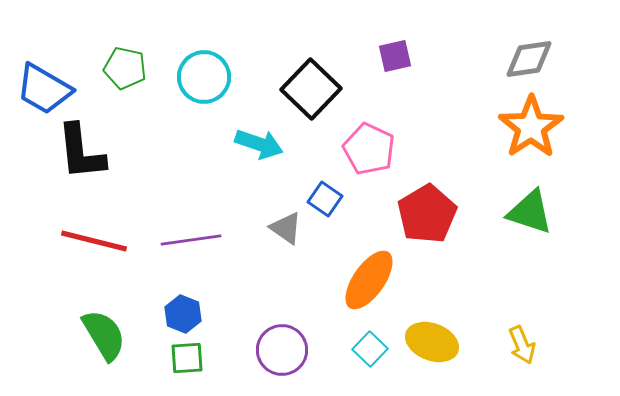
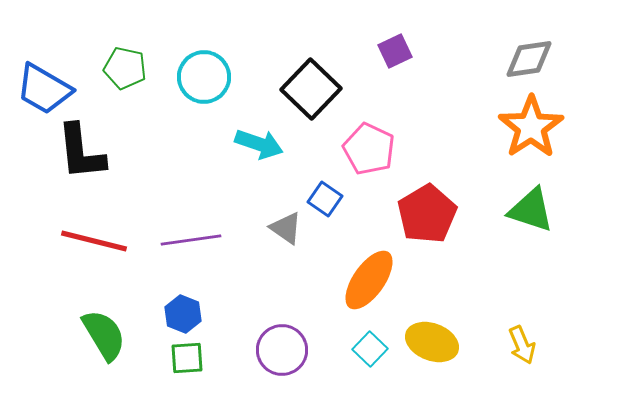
purple square: moved 5 px up; rotated 12 degrees counterclockwise
green triangle: moved 1 px right, 2 px up
